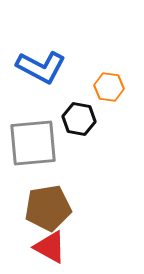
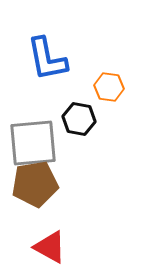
blue L-shape: moved 6 px right, 8 px up; rotated 51 degrees clockwise
brown pentagon: moved 13 px left, 24 px up
